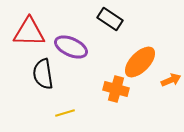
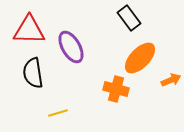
black rectangle: moved 19 px right, 1 px up; rotated 20 degrees clockwise
red triangle: moved 2 px up
purple ellipse: rotated 36 degrees clockwise
orange ellipse: moved 4 px up
black semicircle: moved 10 px left, 1 px up
yellow line: moved 7 px left
